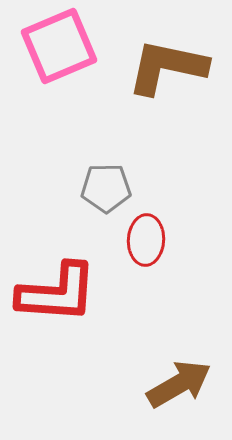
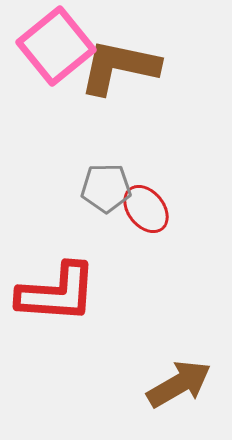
pink square: moved 3 px left; rotated 16 degrees counterclockwise
brown L-shape: moved 48 px left
red ellipse: moved 31 px up; rotated 42 degrees counterclockwise
